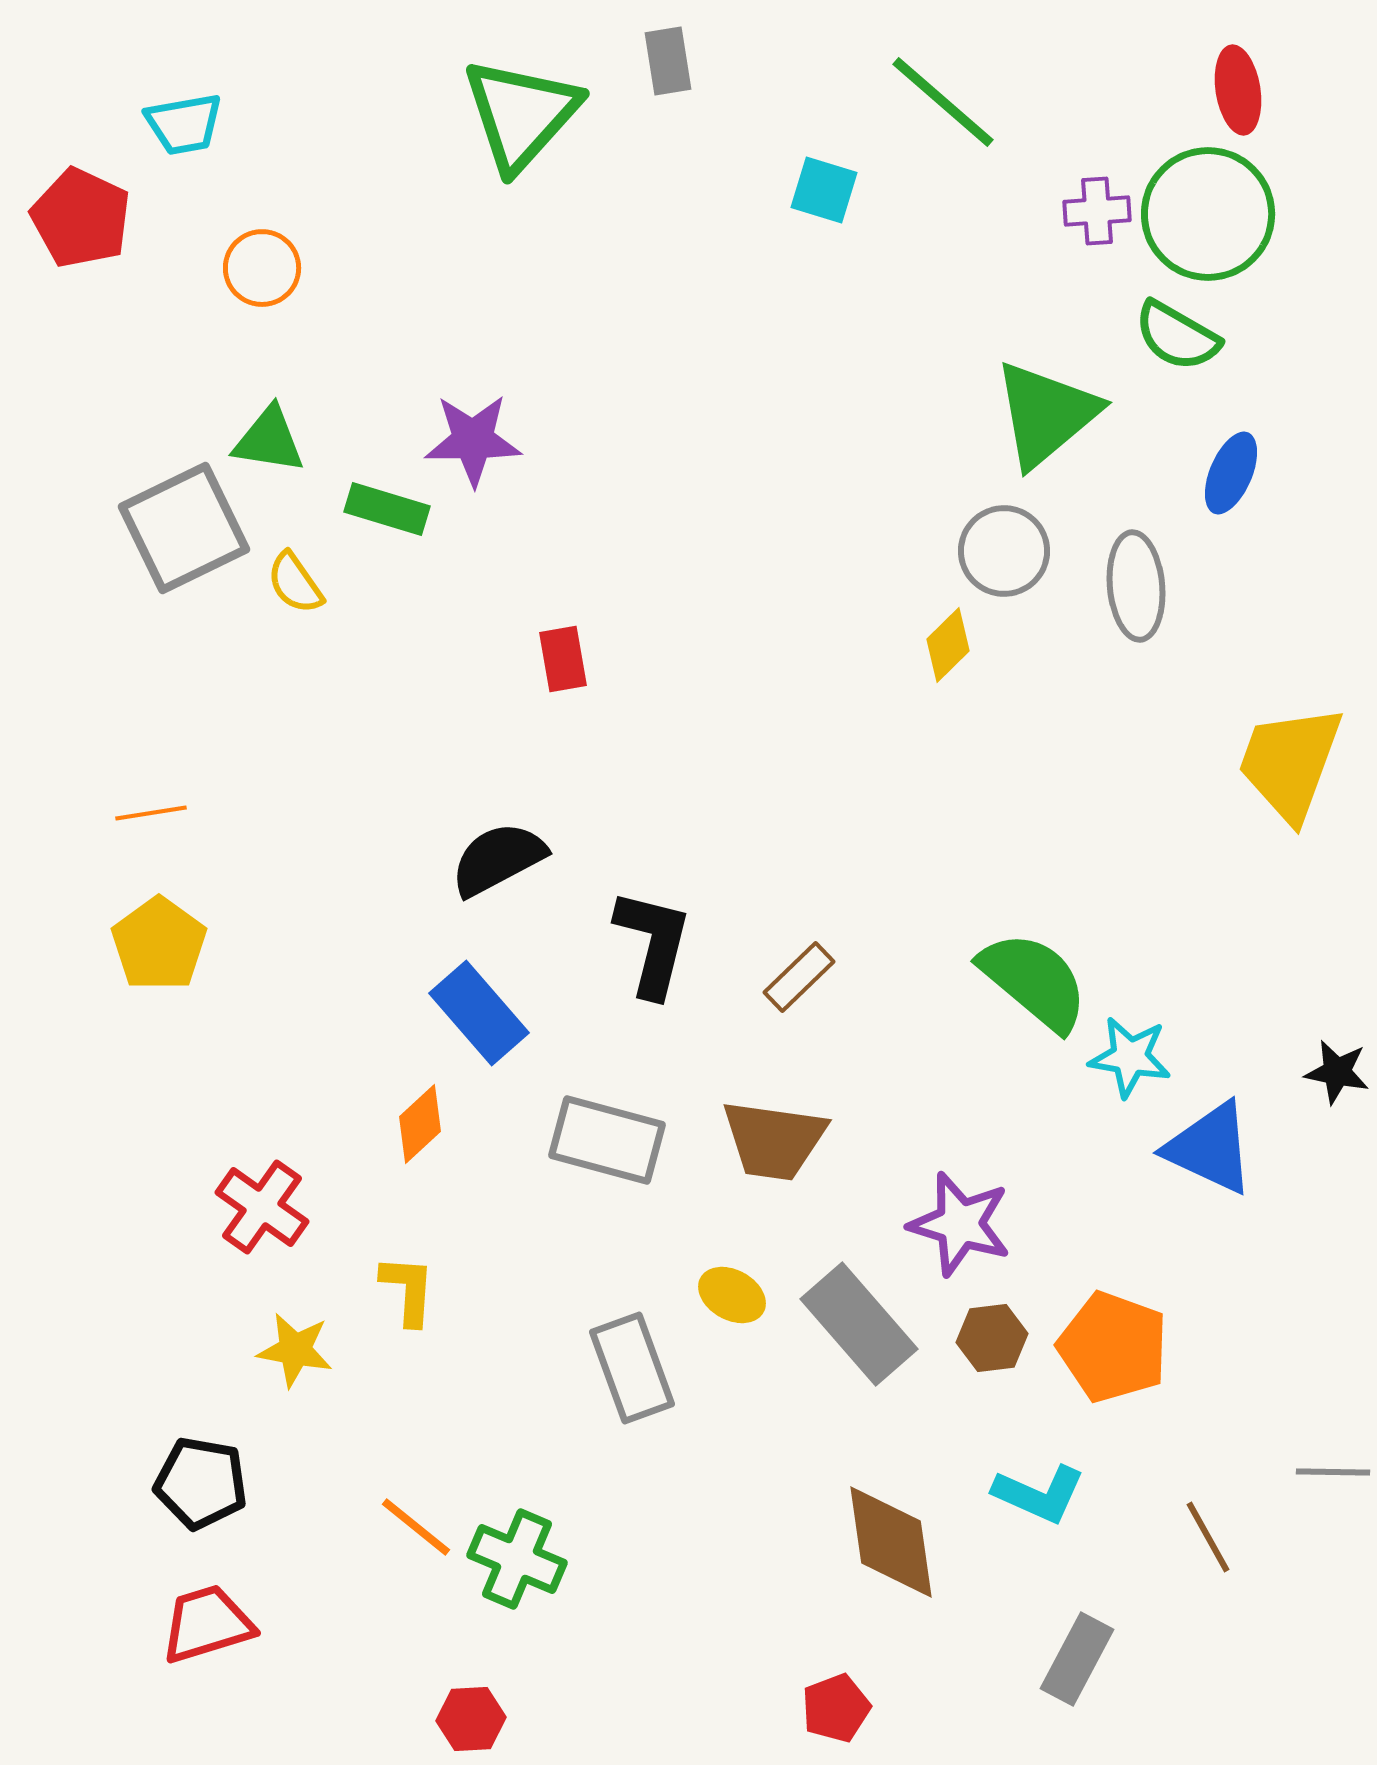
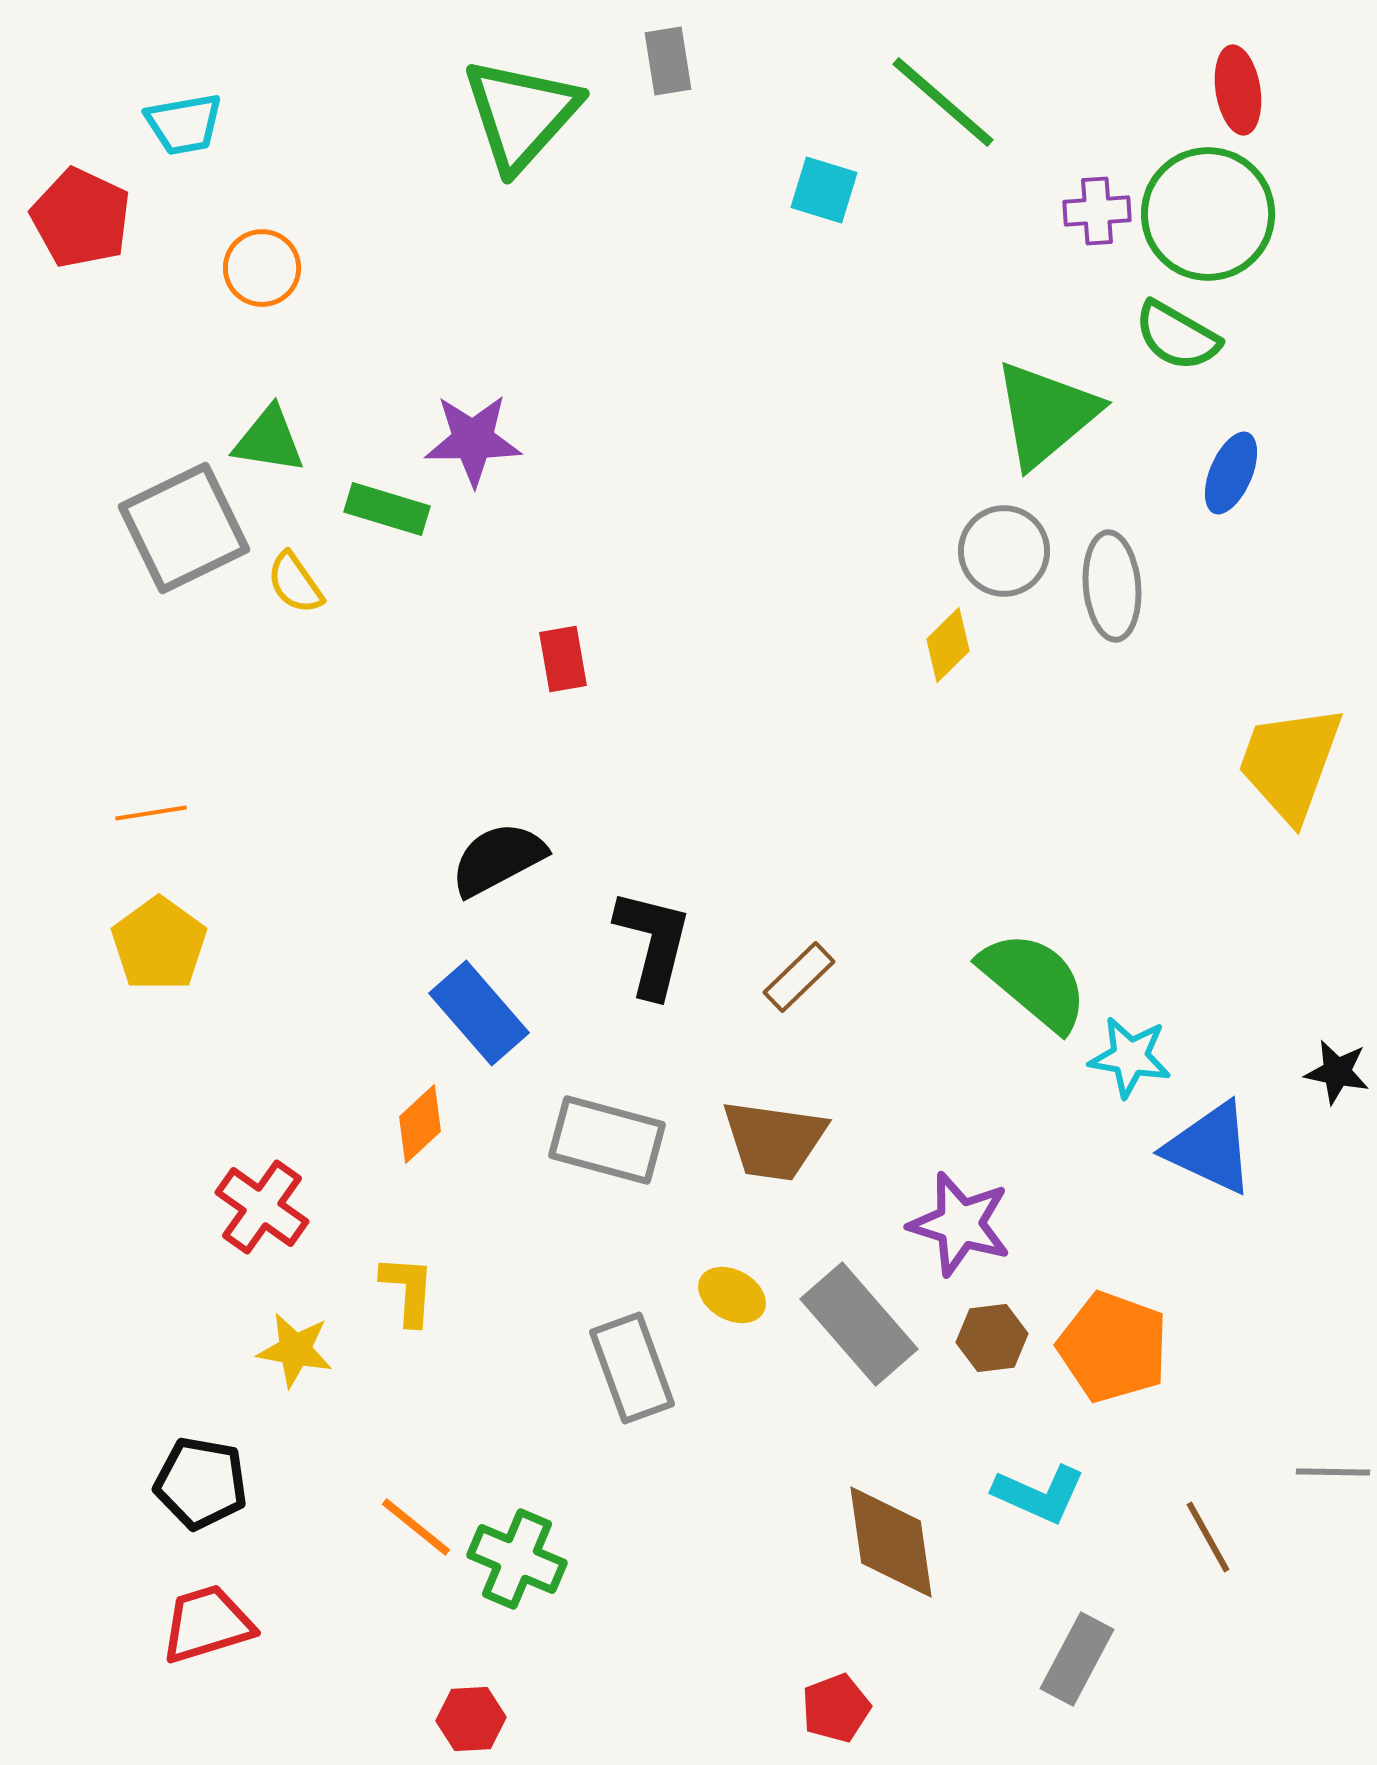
gray ellipse at (1136, 586): moved 24 px left
